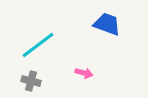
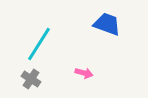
cyan line: moved 1 px right, 1 px up; rotated 21 degrees counterclockwise
gray cross: moved 2 px up; rotated 18 degrees clockwise
